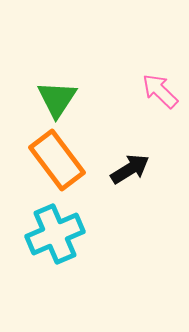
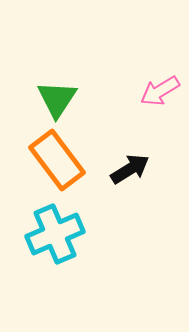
pink arrow: rotated 75 degrees counterclockwise
